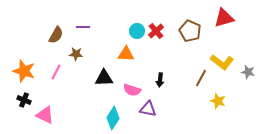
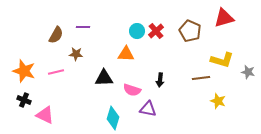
yellow L-shape: moved 2 px up; rotated 20 degrees counterclockwise
pink line: rotated 49 degrees clockwise
brown line: rotated 54 degrees clockwise
cyan diamond: rotated 15 degrees counterclockwise
